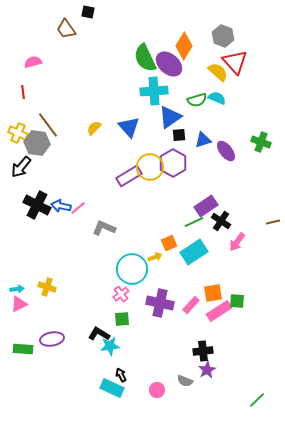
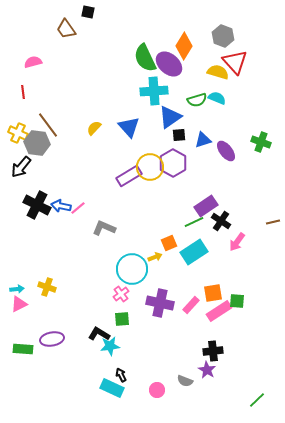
yellow semicircle at (218, 72): rotated 25 degrees counterclockwise
black cross at (203, 351): moved 10 px right
purple star at (207, 370): rotated 12 degrees counterclockwise
